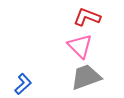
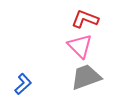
red L-shape: moved 2 px left, 2 px down
